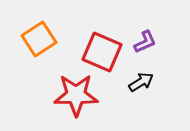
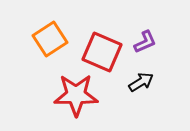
orange square: moved 11 px right
